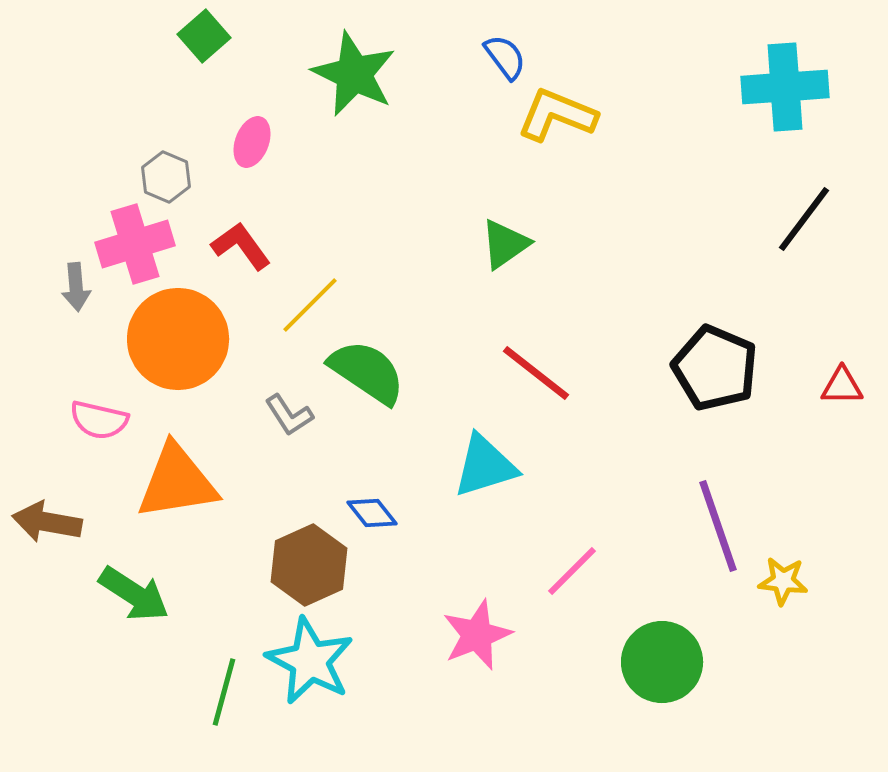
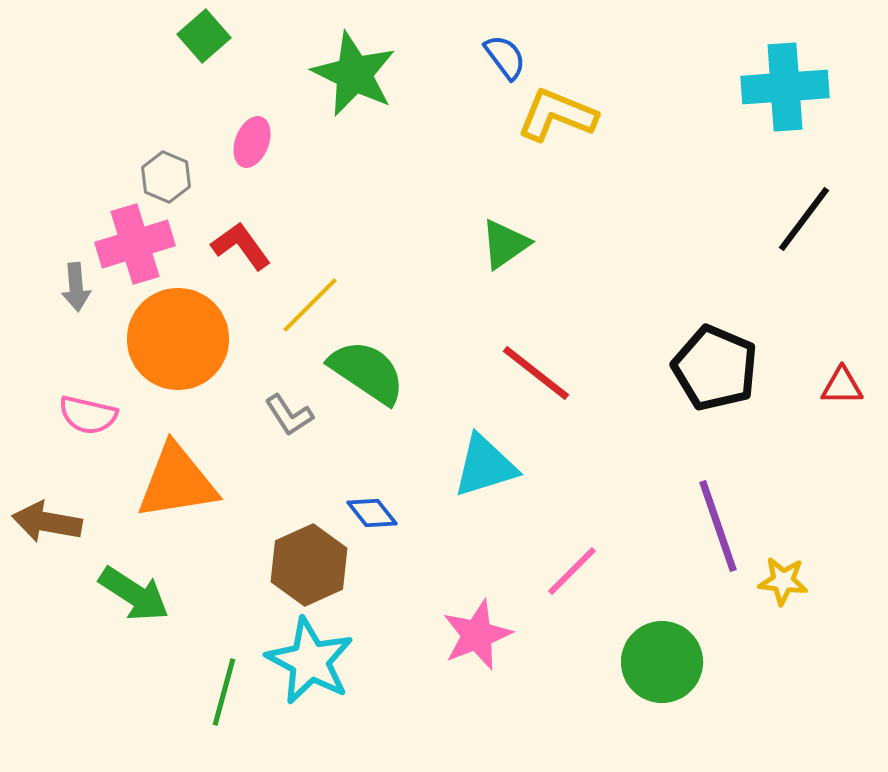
pink semicircle: moved 11 px left, 5 px up
